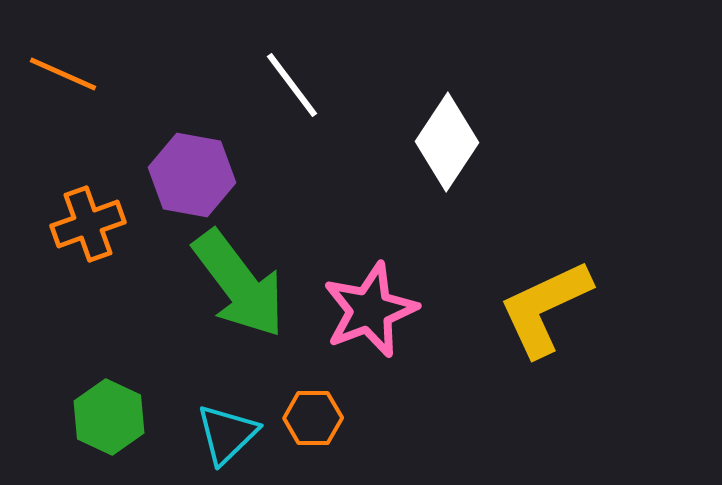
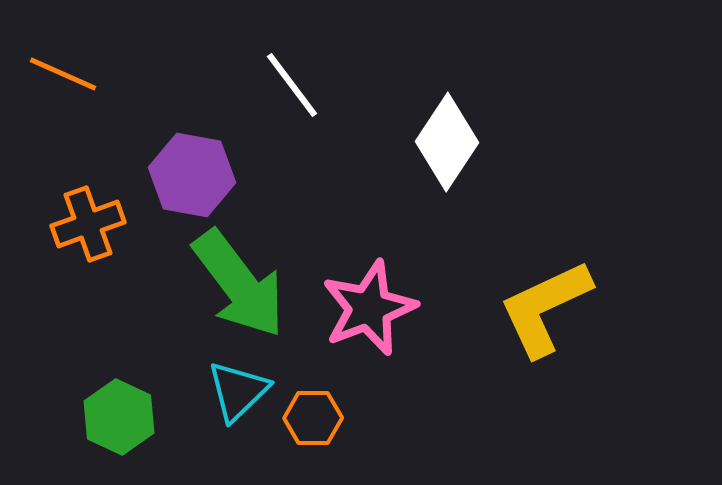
pink star: moved 1 px left, 2 px up
green hexagon: moved 10 px right
cyan triangle: moved 11 px right, 43 px up
